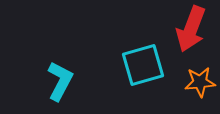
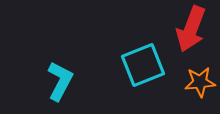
cyan square: rotated 6 degrees counterclockwise
